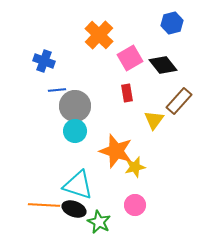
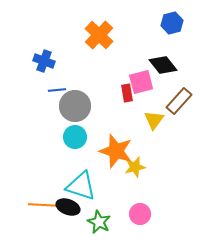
pink square: moved 11 px right, 24 px down; rotated 15 degrees clockwise
cyan circle: moved 6 px down
cyan triangle: moved 3 px right, 1 px down
pink circle: moved 5 px right, 9 px down
black ellipse: moved 6 px left, 2 px up
